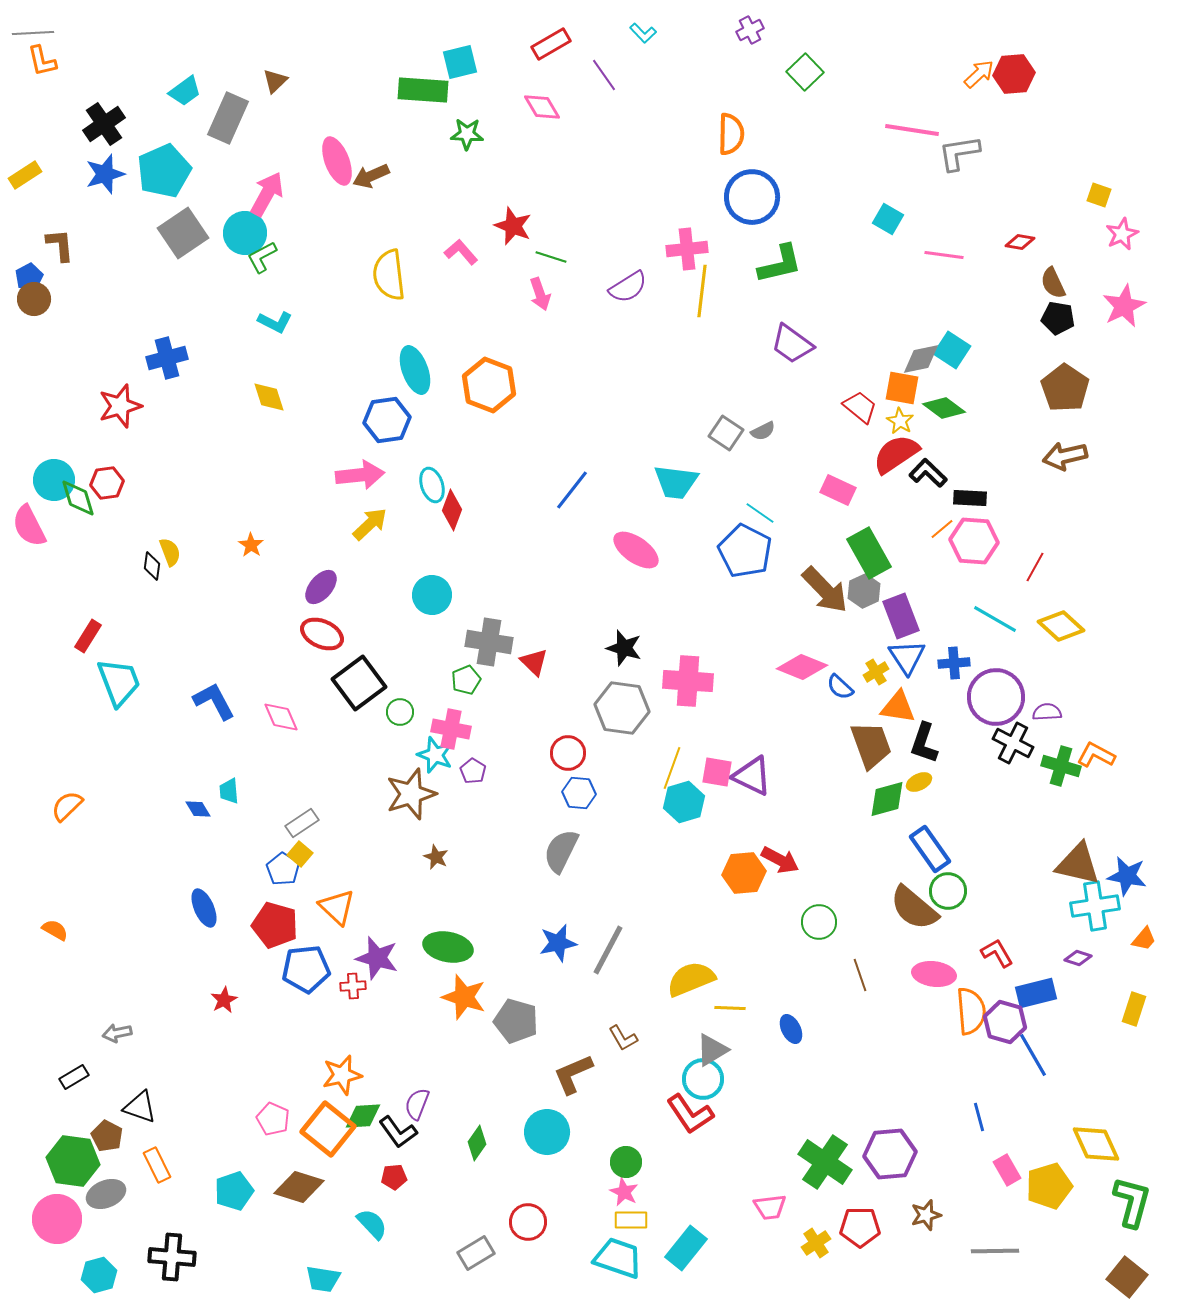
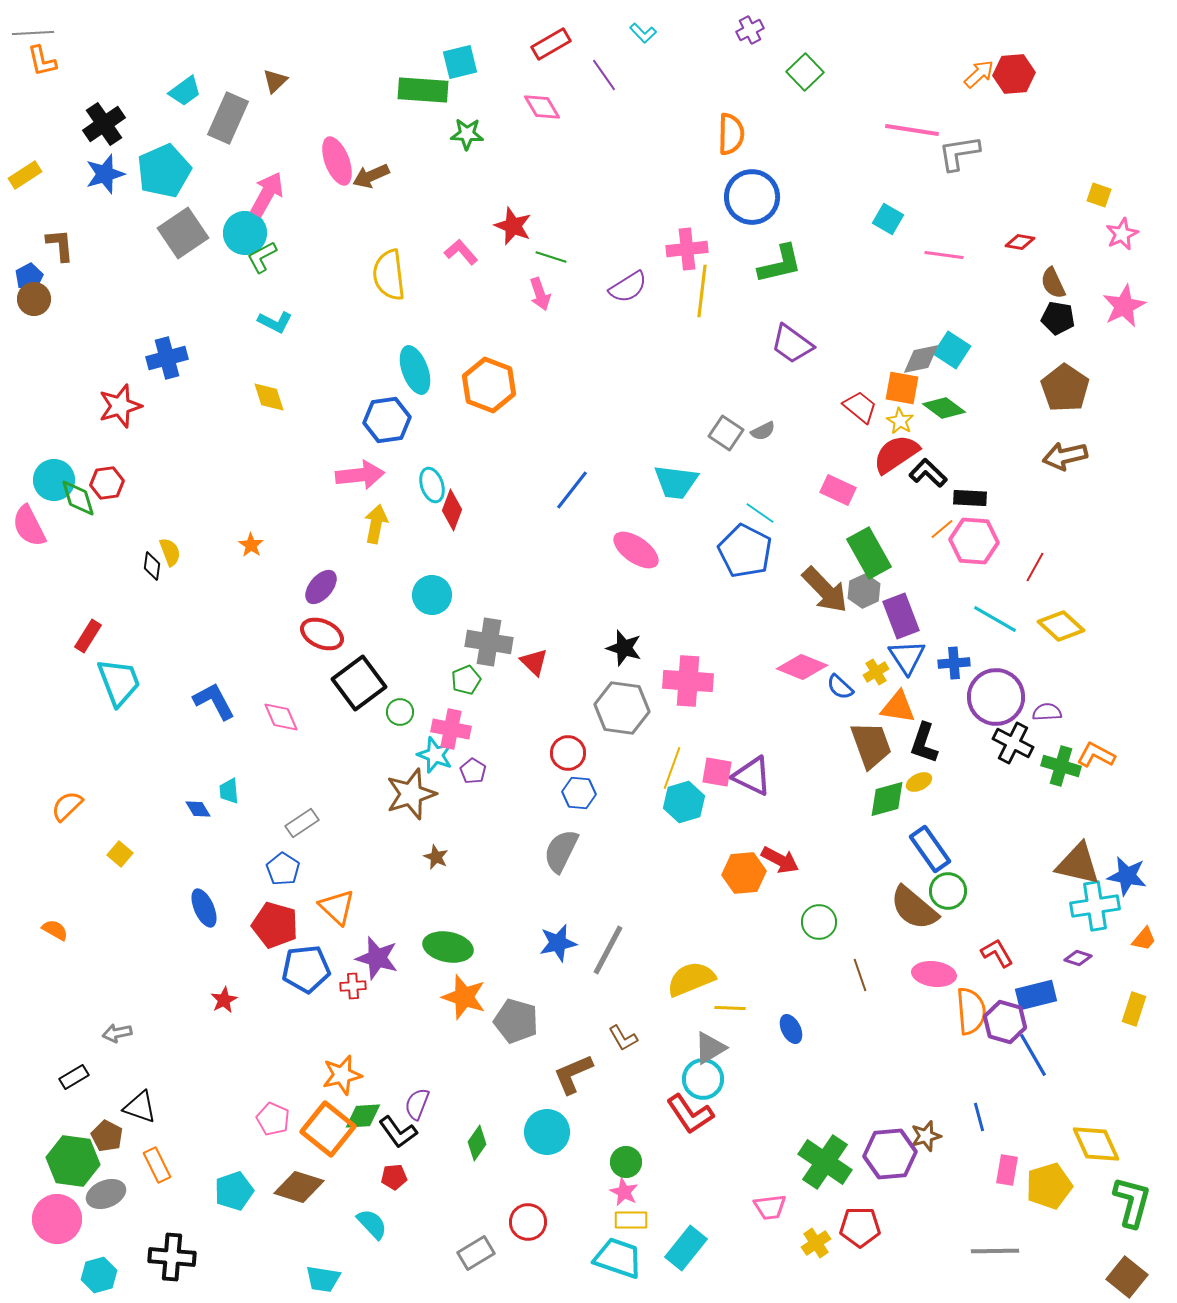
yellow arrow at (370, 524): moved 6 px right; rotated 36 degrees counterclockwise
yellow square at (300, 854): moved 180 px left
blue rectangle at (1036, 993): moved 2 px down
gray triangle at (712, 1050): moved 2 px left, 2 px up
pink rectangle at (1007, 1170): rotated 40 degrees clockwise
brown star at (926, 1215): moved 79 px up
